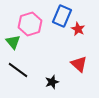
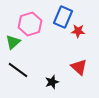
blue rectangle: moved 1 px right, 1 px down
red star: moved 2 px down; rotated 24 degrees counterclockwise
green triangle: rotated 28 degrees clockwise
red triangle: moved 3 px down
